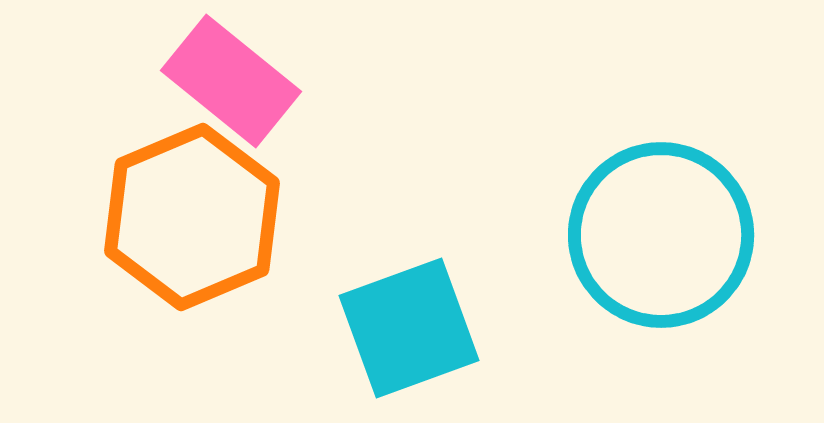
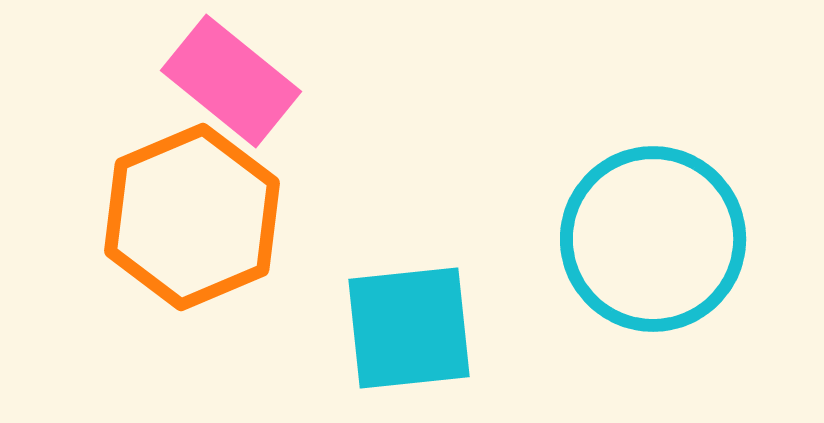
cyan circle: moved 8 px left, 4 px down
cyan square: rotated 14 degrees clockwise
